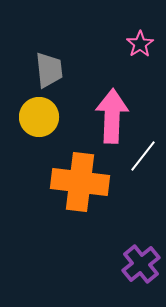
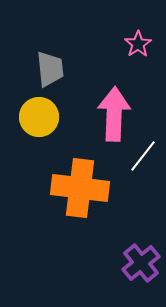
pink star: moved 2 px left
gray trapezoid: moved 1 px right, 1 px up
pink arrow: moved 2 px right, 2 px up
orange cross: moved 6 px down
purple cross: moved 1 px up
